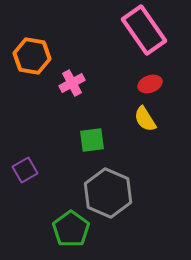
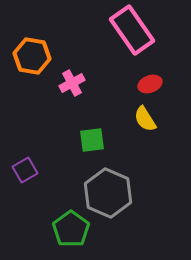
pink rectangle: moved 12 px left
